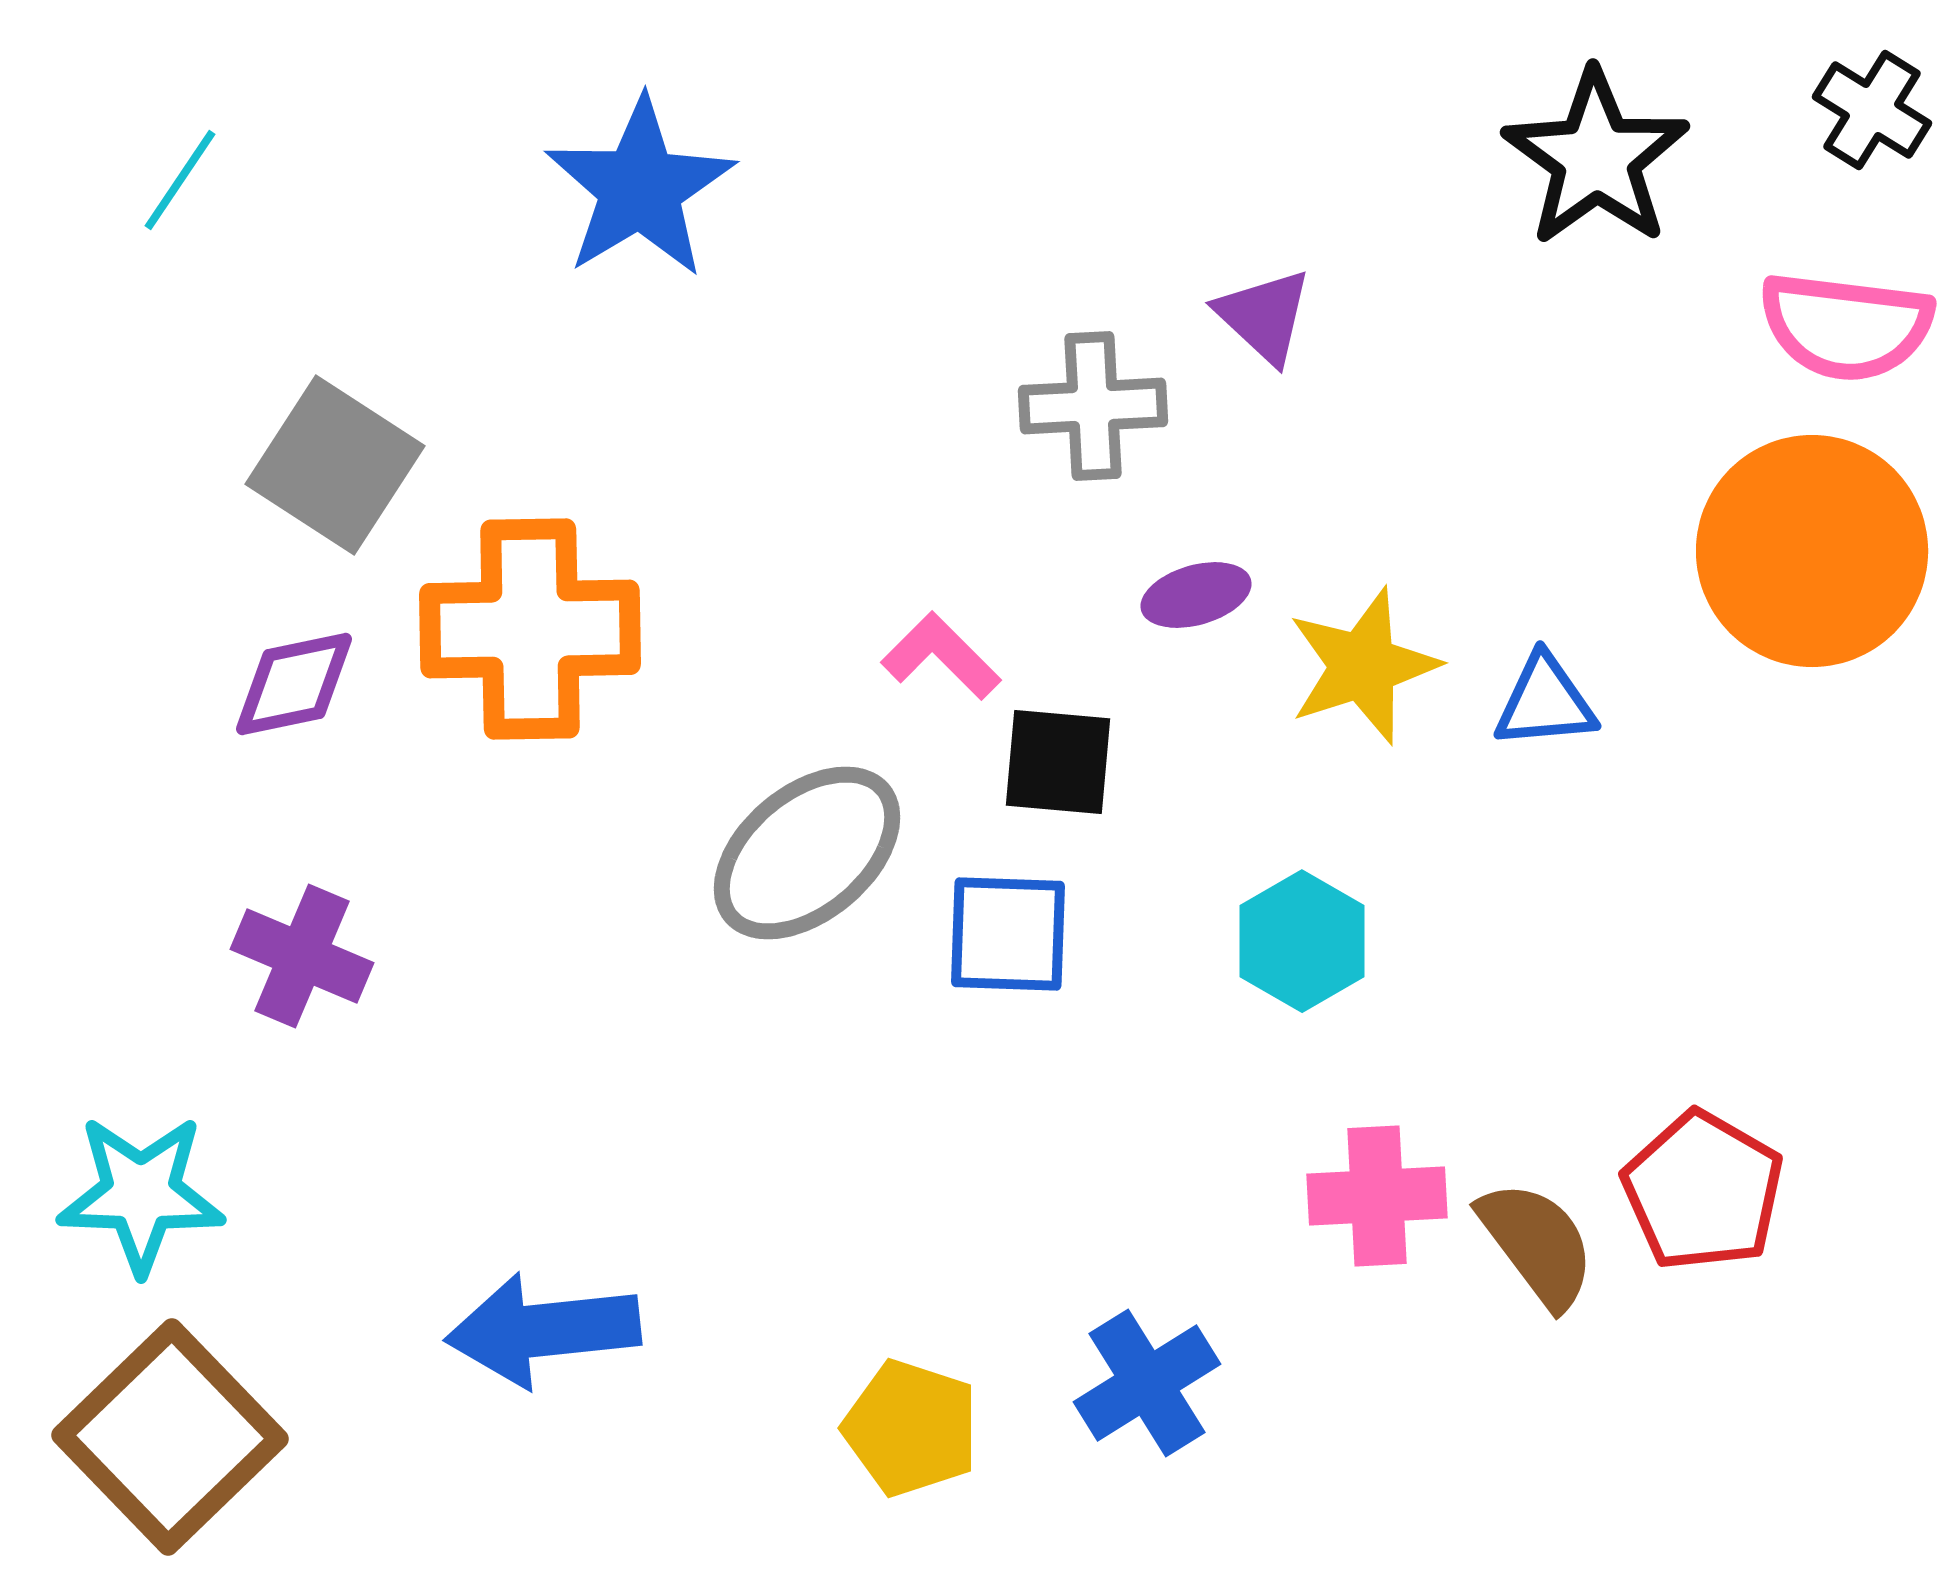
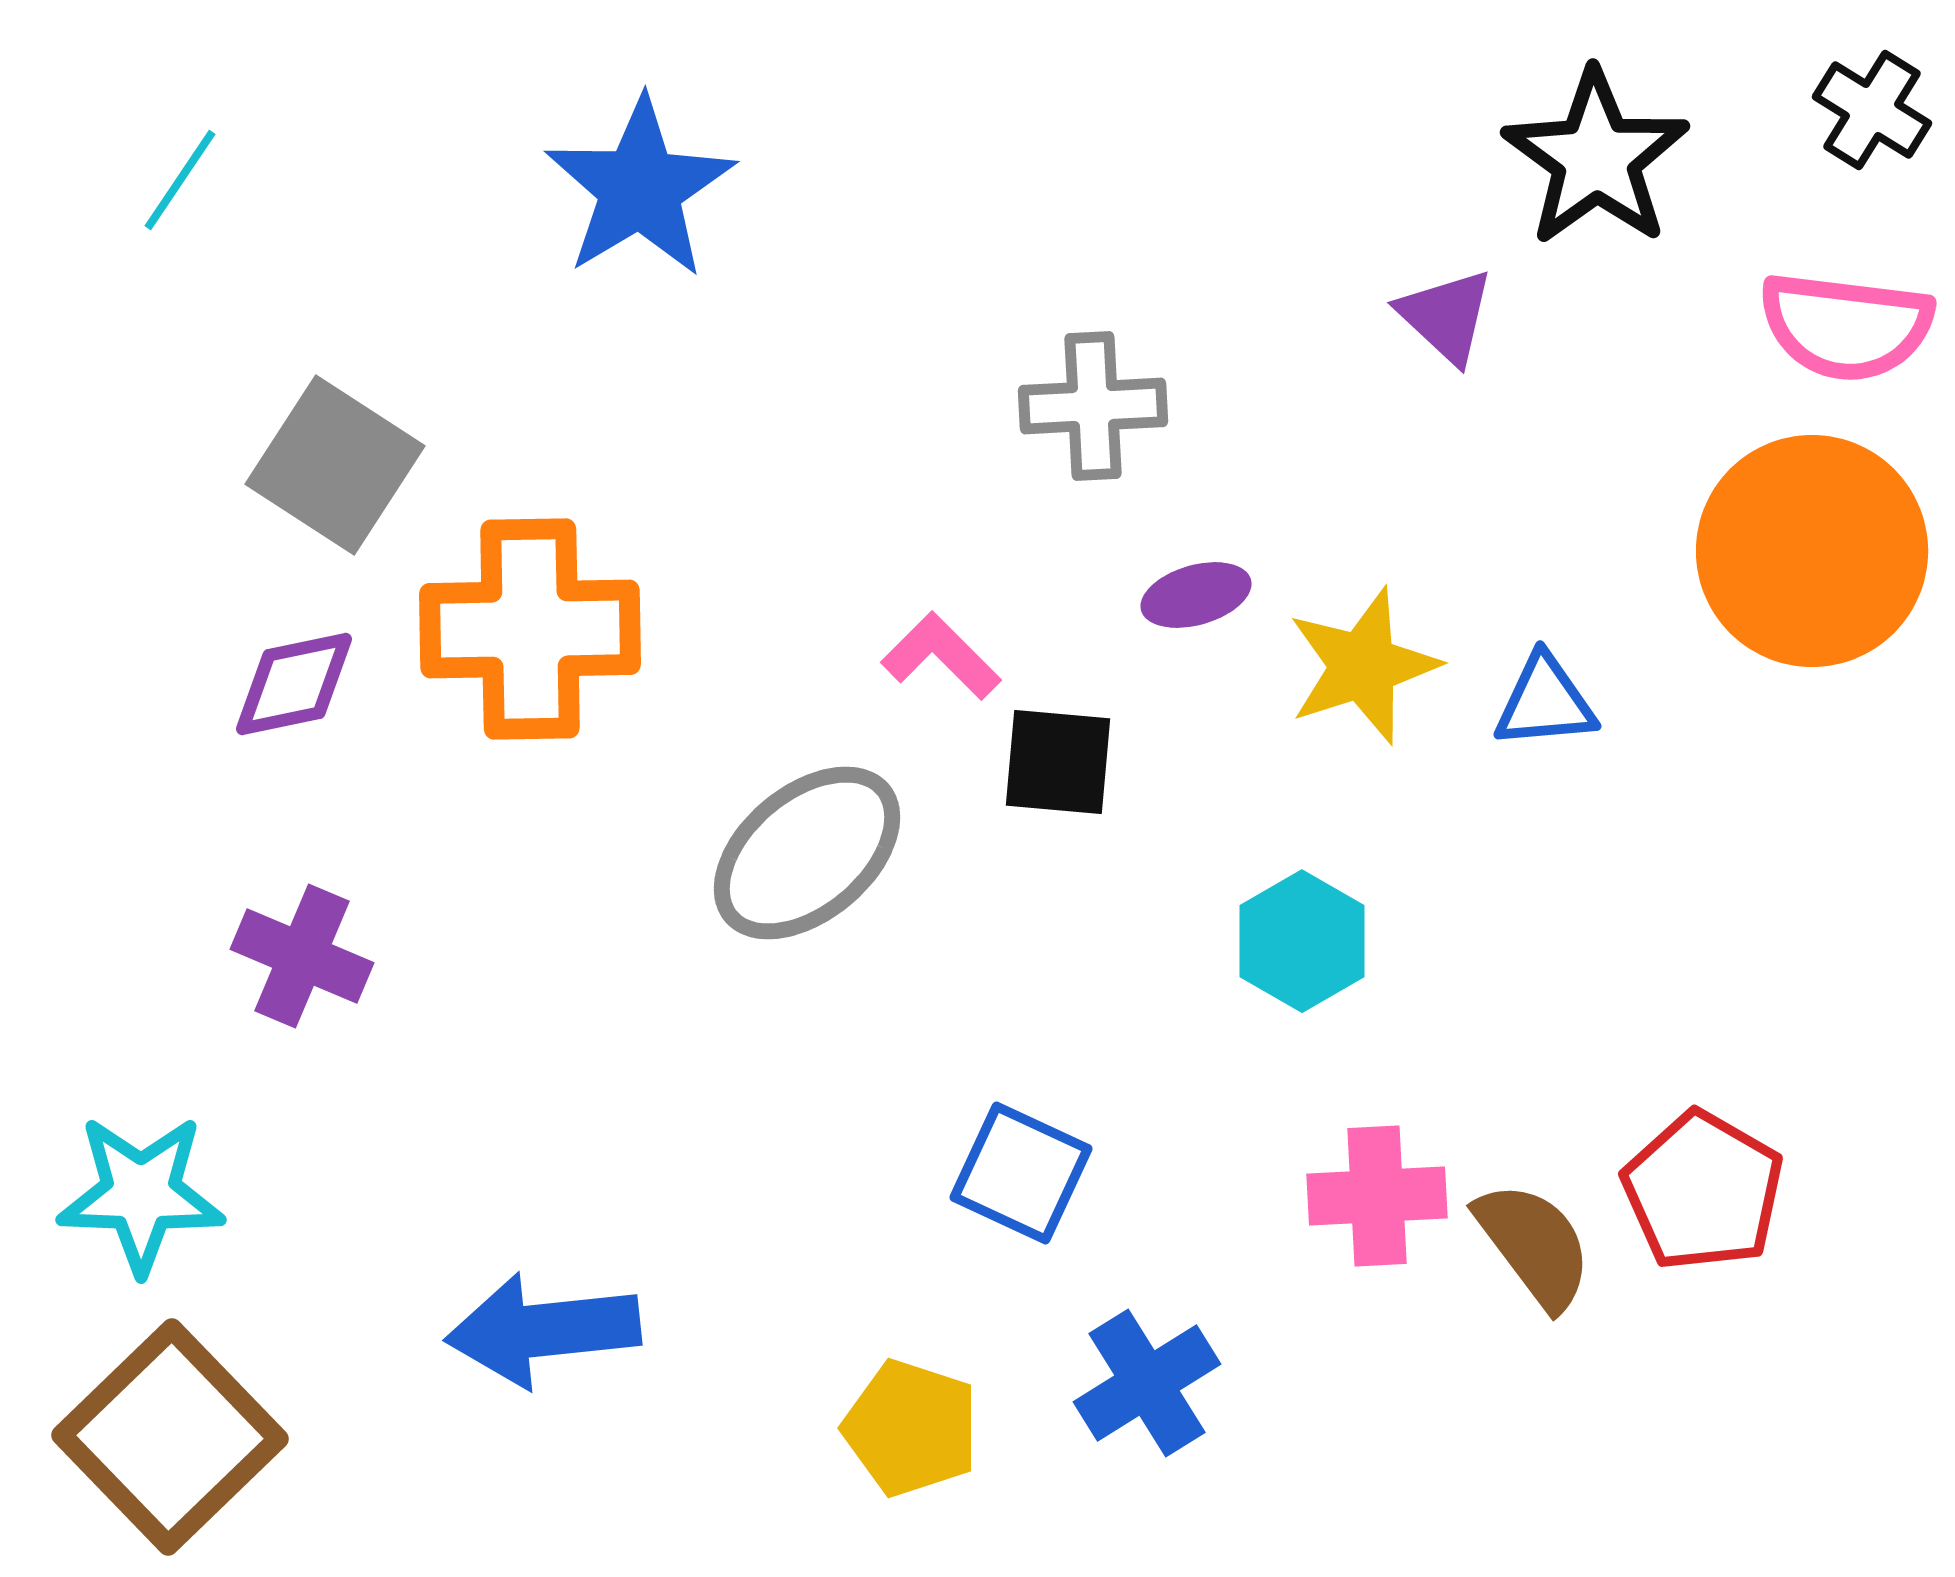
purple triangle: moved 182 px right
blue square: moved 13 px right, 239 px down; rotated 23 degrees clockwise
brown semicircle: moved 3 px left, 1 px down
